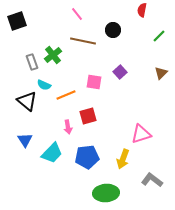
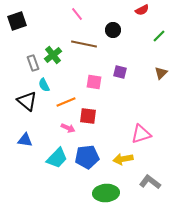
red semicircle: rotated 128 degrees counterclockwise
brown line: moved 1 px right, 3 px down
gray rectangle: moved 1 px right, 1 px down
purple square: rotated 32 degrees counterclockwise
cyan semicircle: rotated 40 degrees clockwise
orange line: moved 7 px down
red square: rotated 24 degrees clockwise
pink arrow: moved 1 px down; rotated 56 degrees counterclockwise
blue triangle: rotated 49 degrees counterclockwise
cyan trapezoid: moved 5 px right, 5 px down
yellow arrow: rotated 60 degrees clockwise
gray L-shape: moved 2 px left, 2 px down
